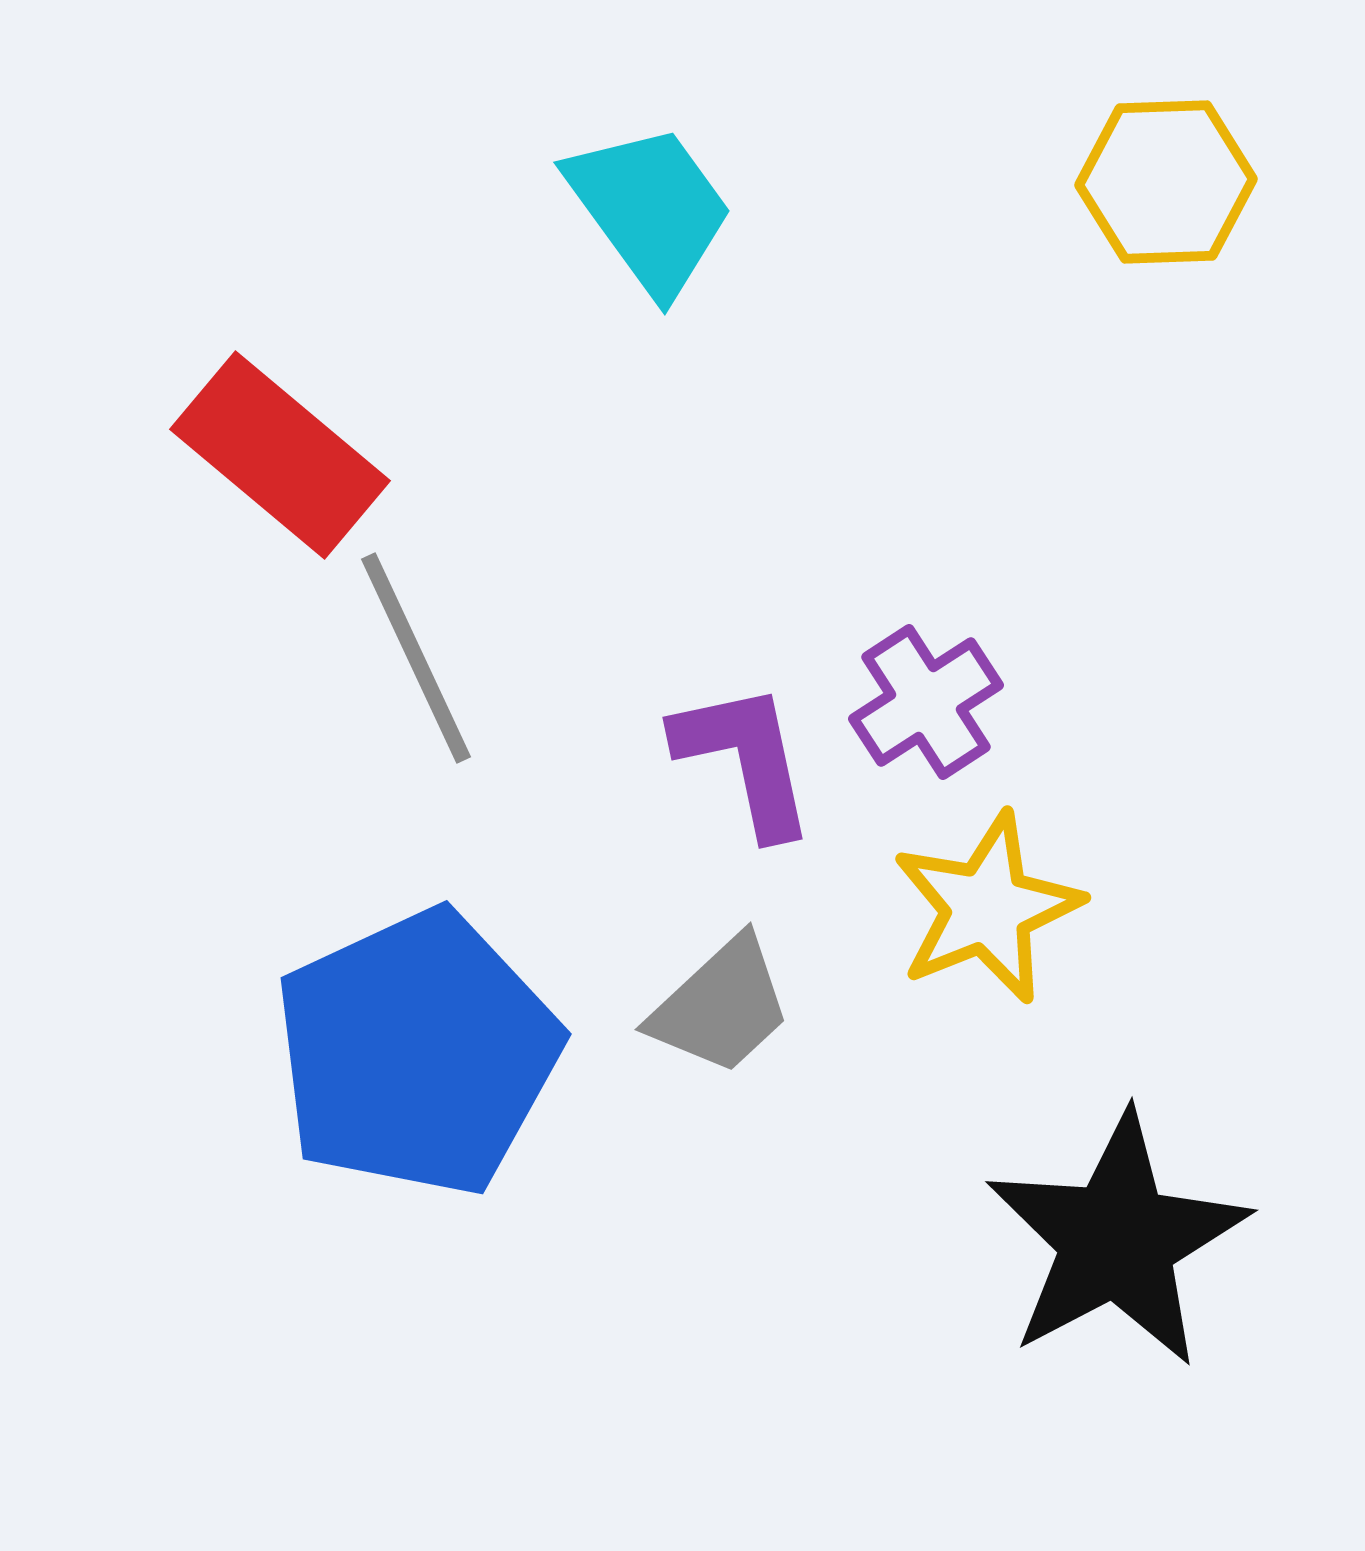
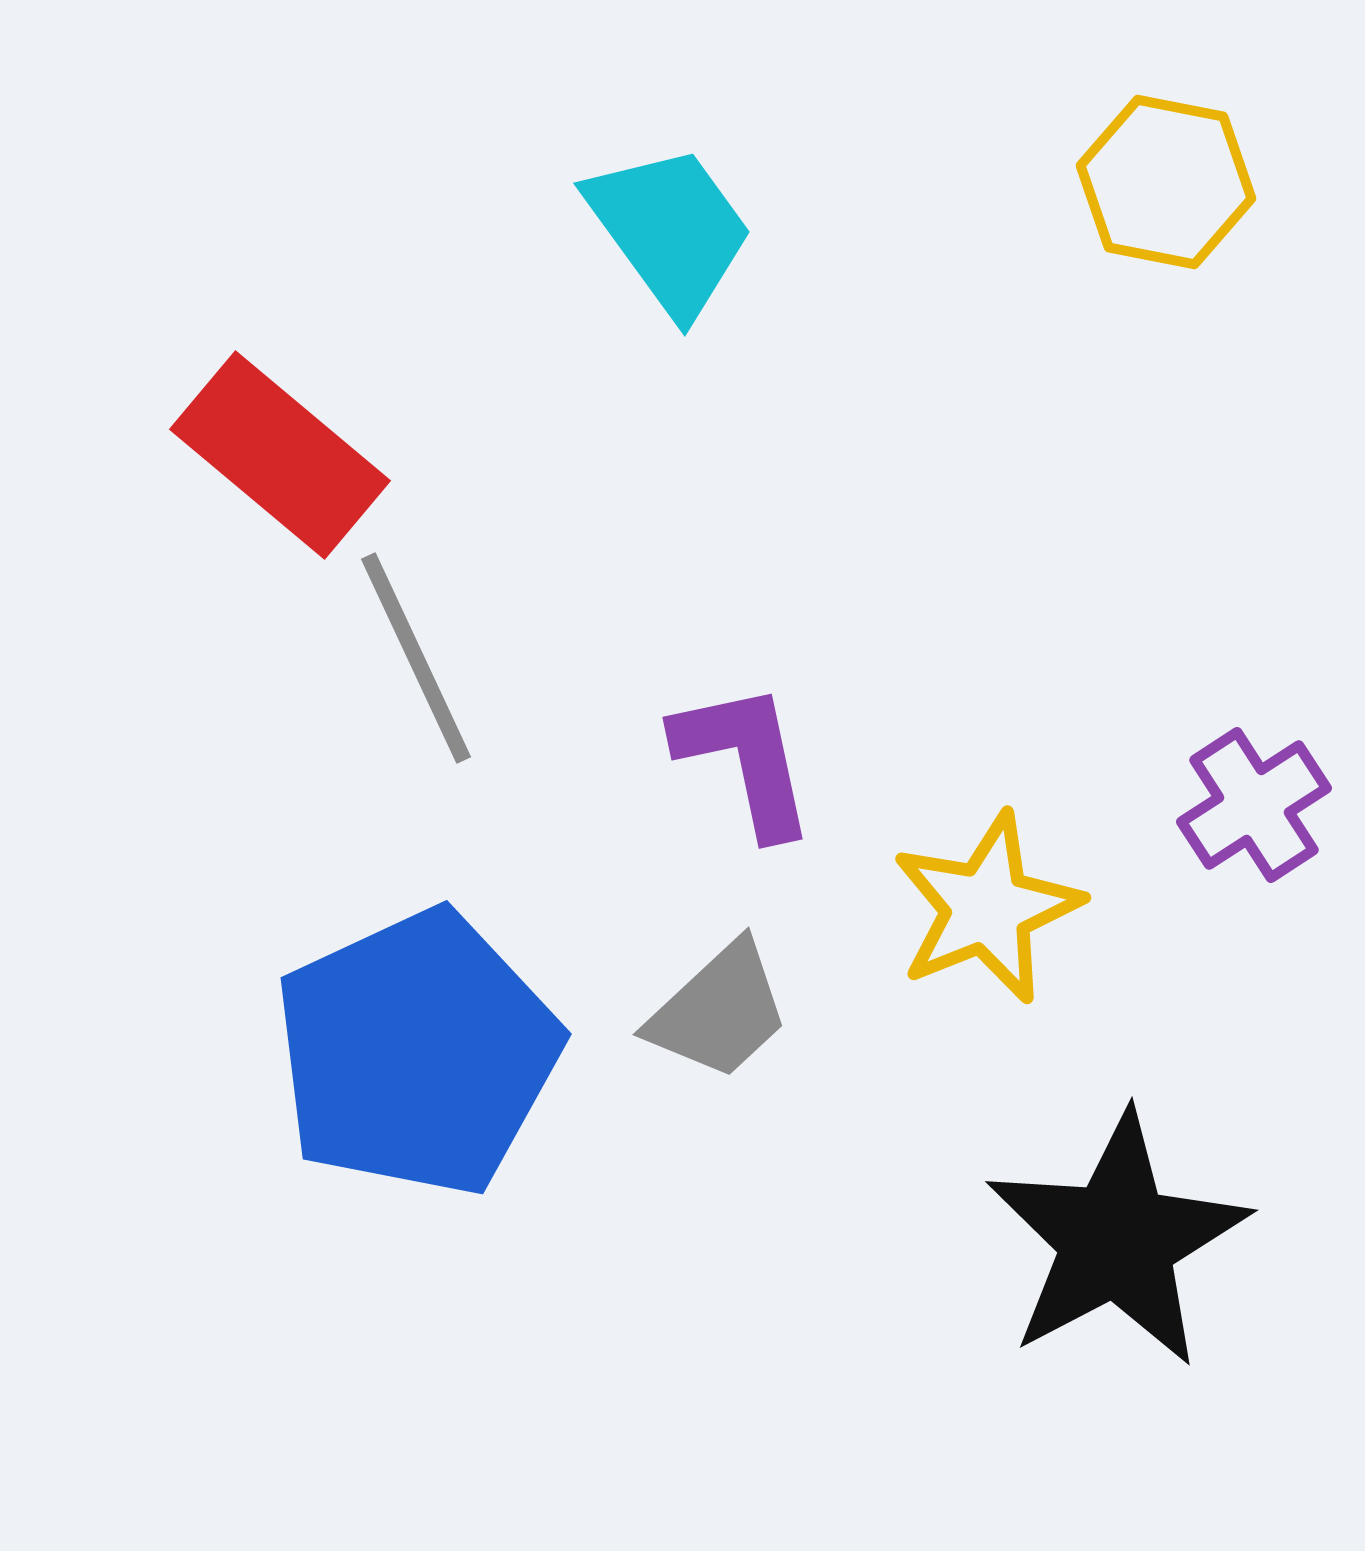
yellow hexagon: rotated 13 degrees clockwise
cyan trapezoid: moved 20 px right, 21 px down
purple cross: moved 328 px right, 103 px down
gray trapezoid: moved 2 px left, 5 px down
